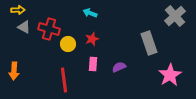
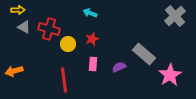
gray rectangle: moved 5 px left, 11 px down; rotated 30 degrees counterclockwise
orange arrow: rotated 72 degrees clockwise
